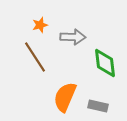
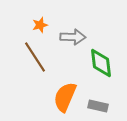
green diamond: moved 4 px left
